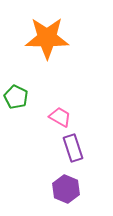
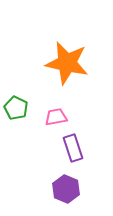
orange star: moved 20 px right, 25 px down; rotated 12 degrees clockwise
green pentagon: moved 11 px down
pink trapezoid: moved 4 px left; rotated 40 degrees counterclockwise
